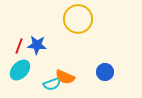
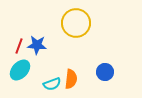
yellow circle: moved 2 px left, 4 px down
orange semicircle: moved 6 px right, 2 px down; rotated 108 degrees counterclockwise
